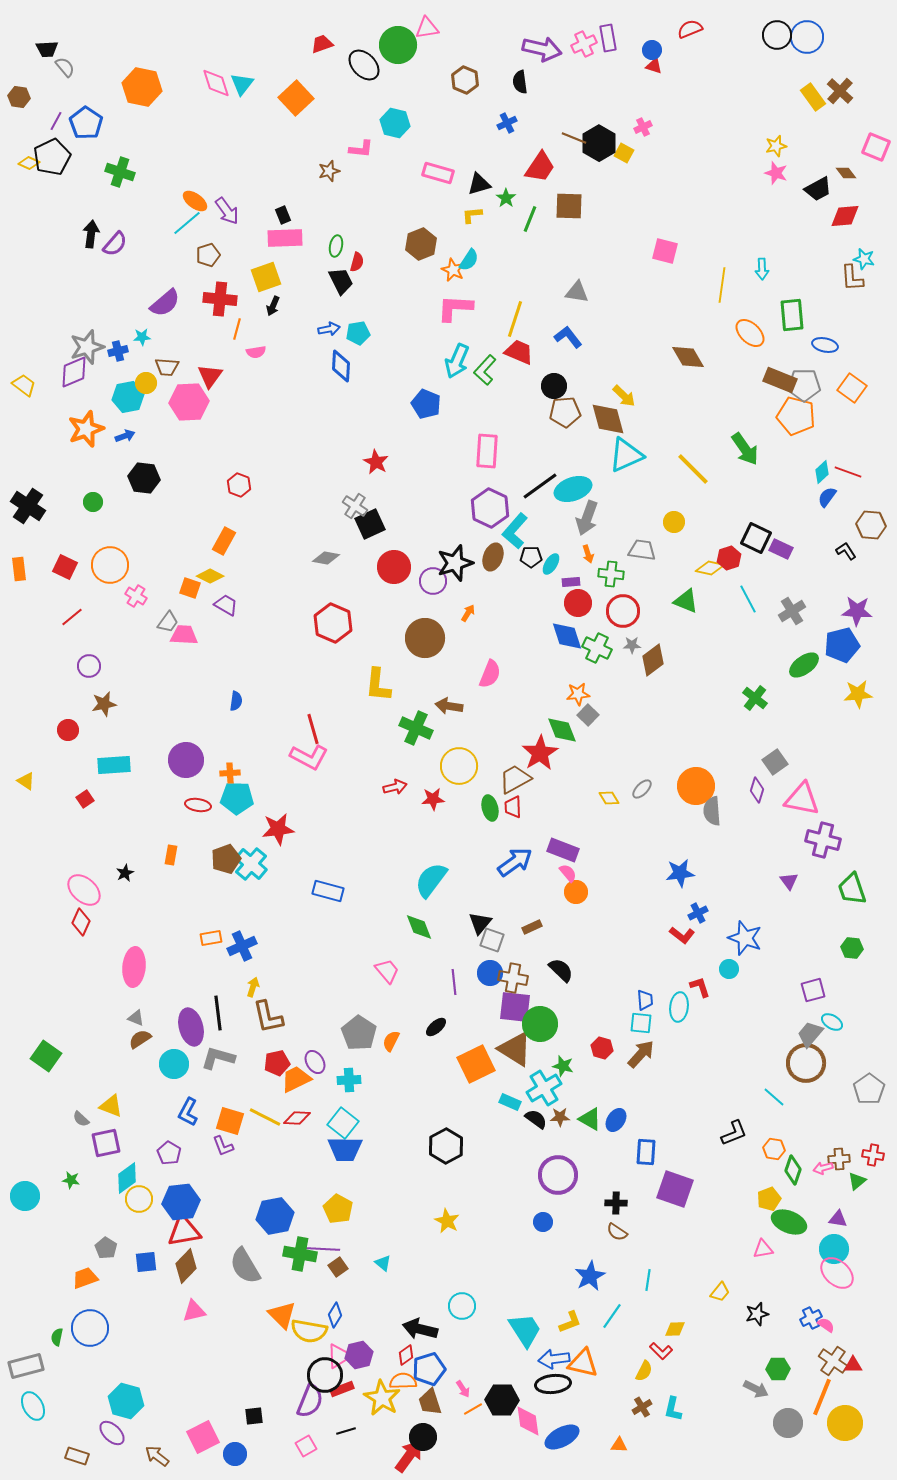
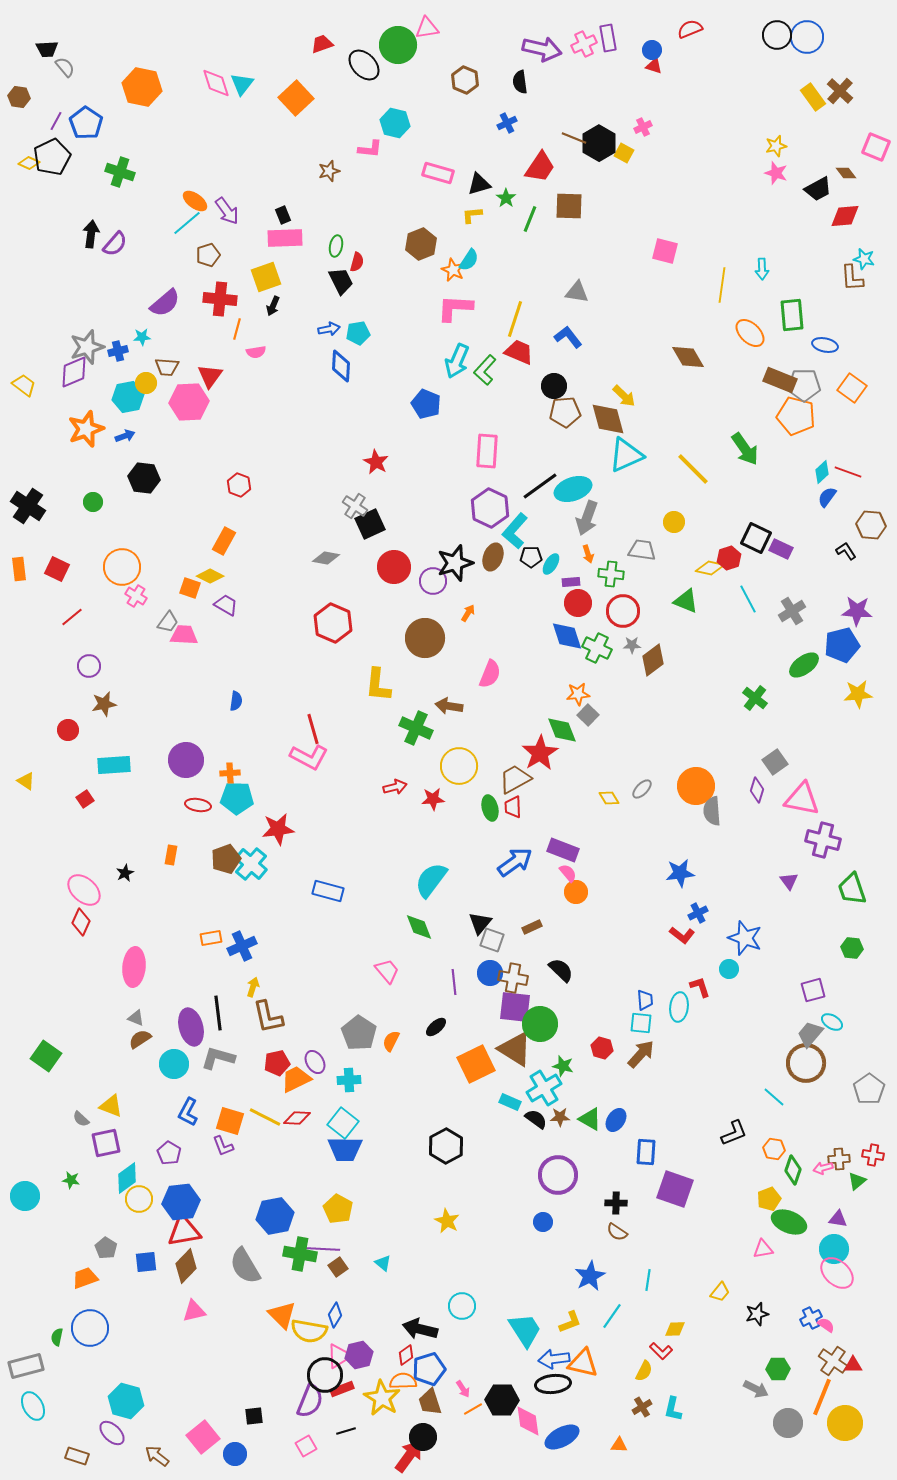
pink L-shape at (361, 149): moved 9 px right
orange circle at (110, 565): moved 12 px right, 2 px down
red square at (65, 567): moved 8 px left, 2 px down
pink square at (203, 1437): rotated 12 degrees counterclockwise
